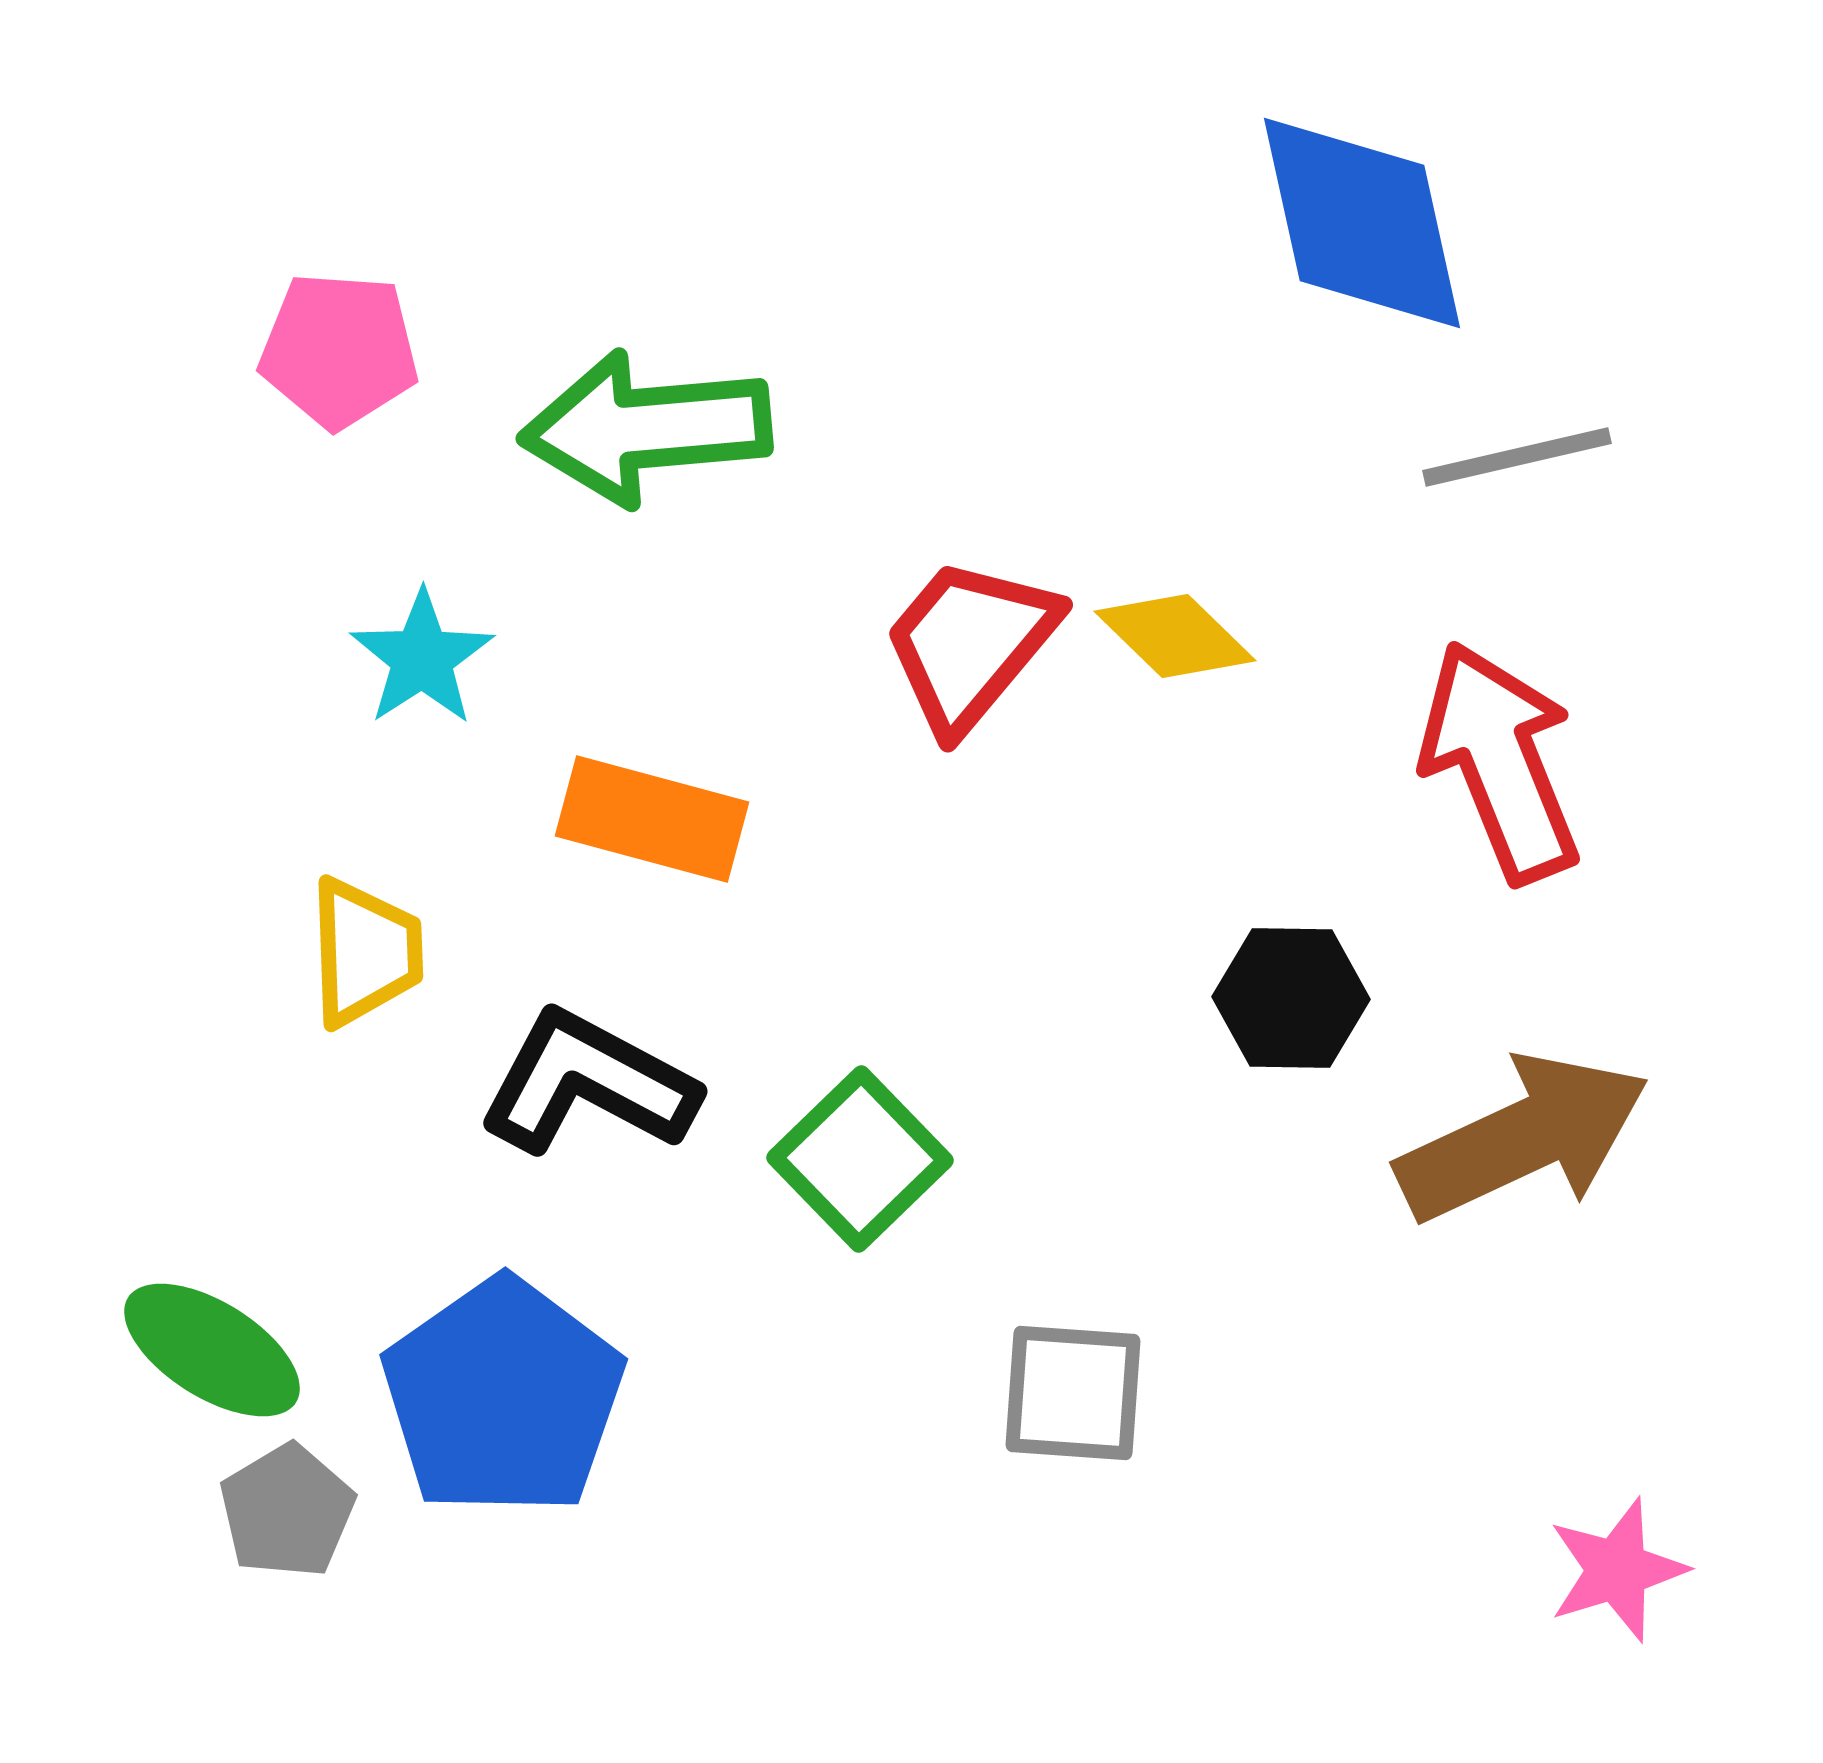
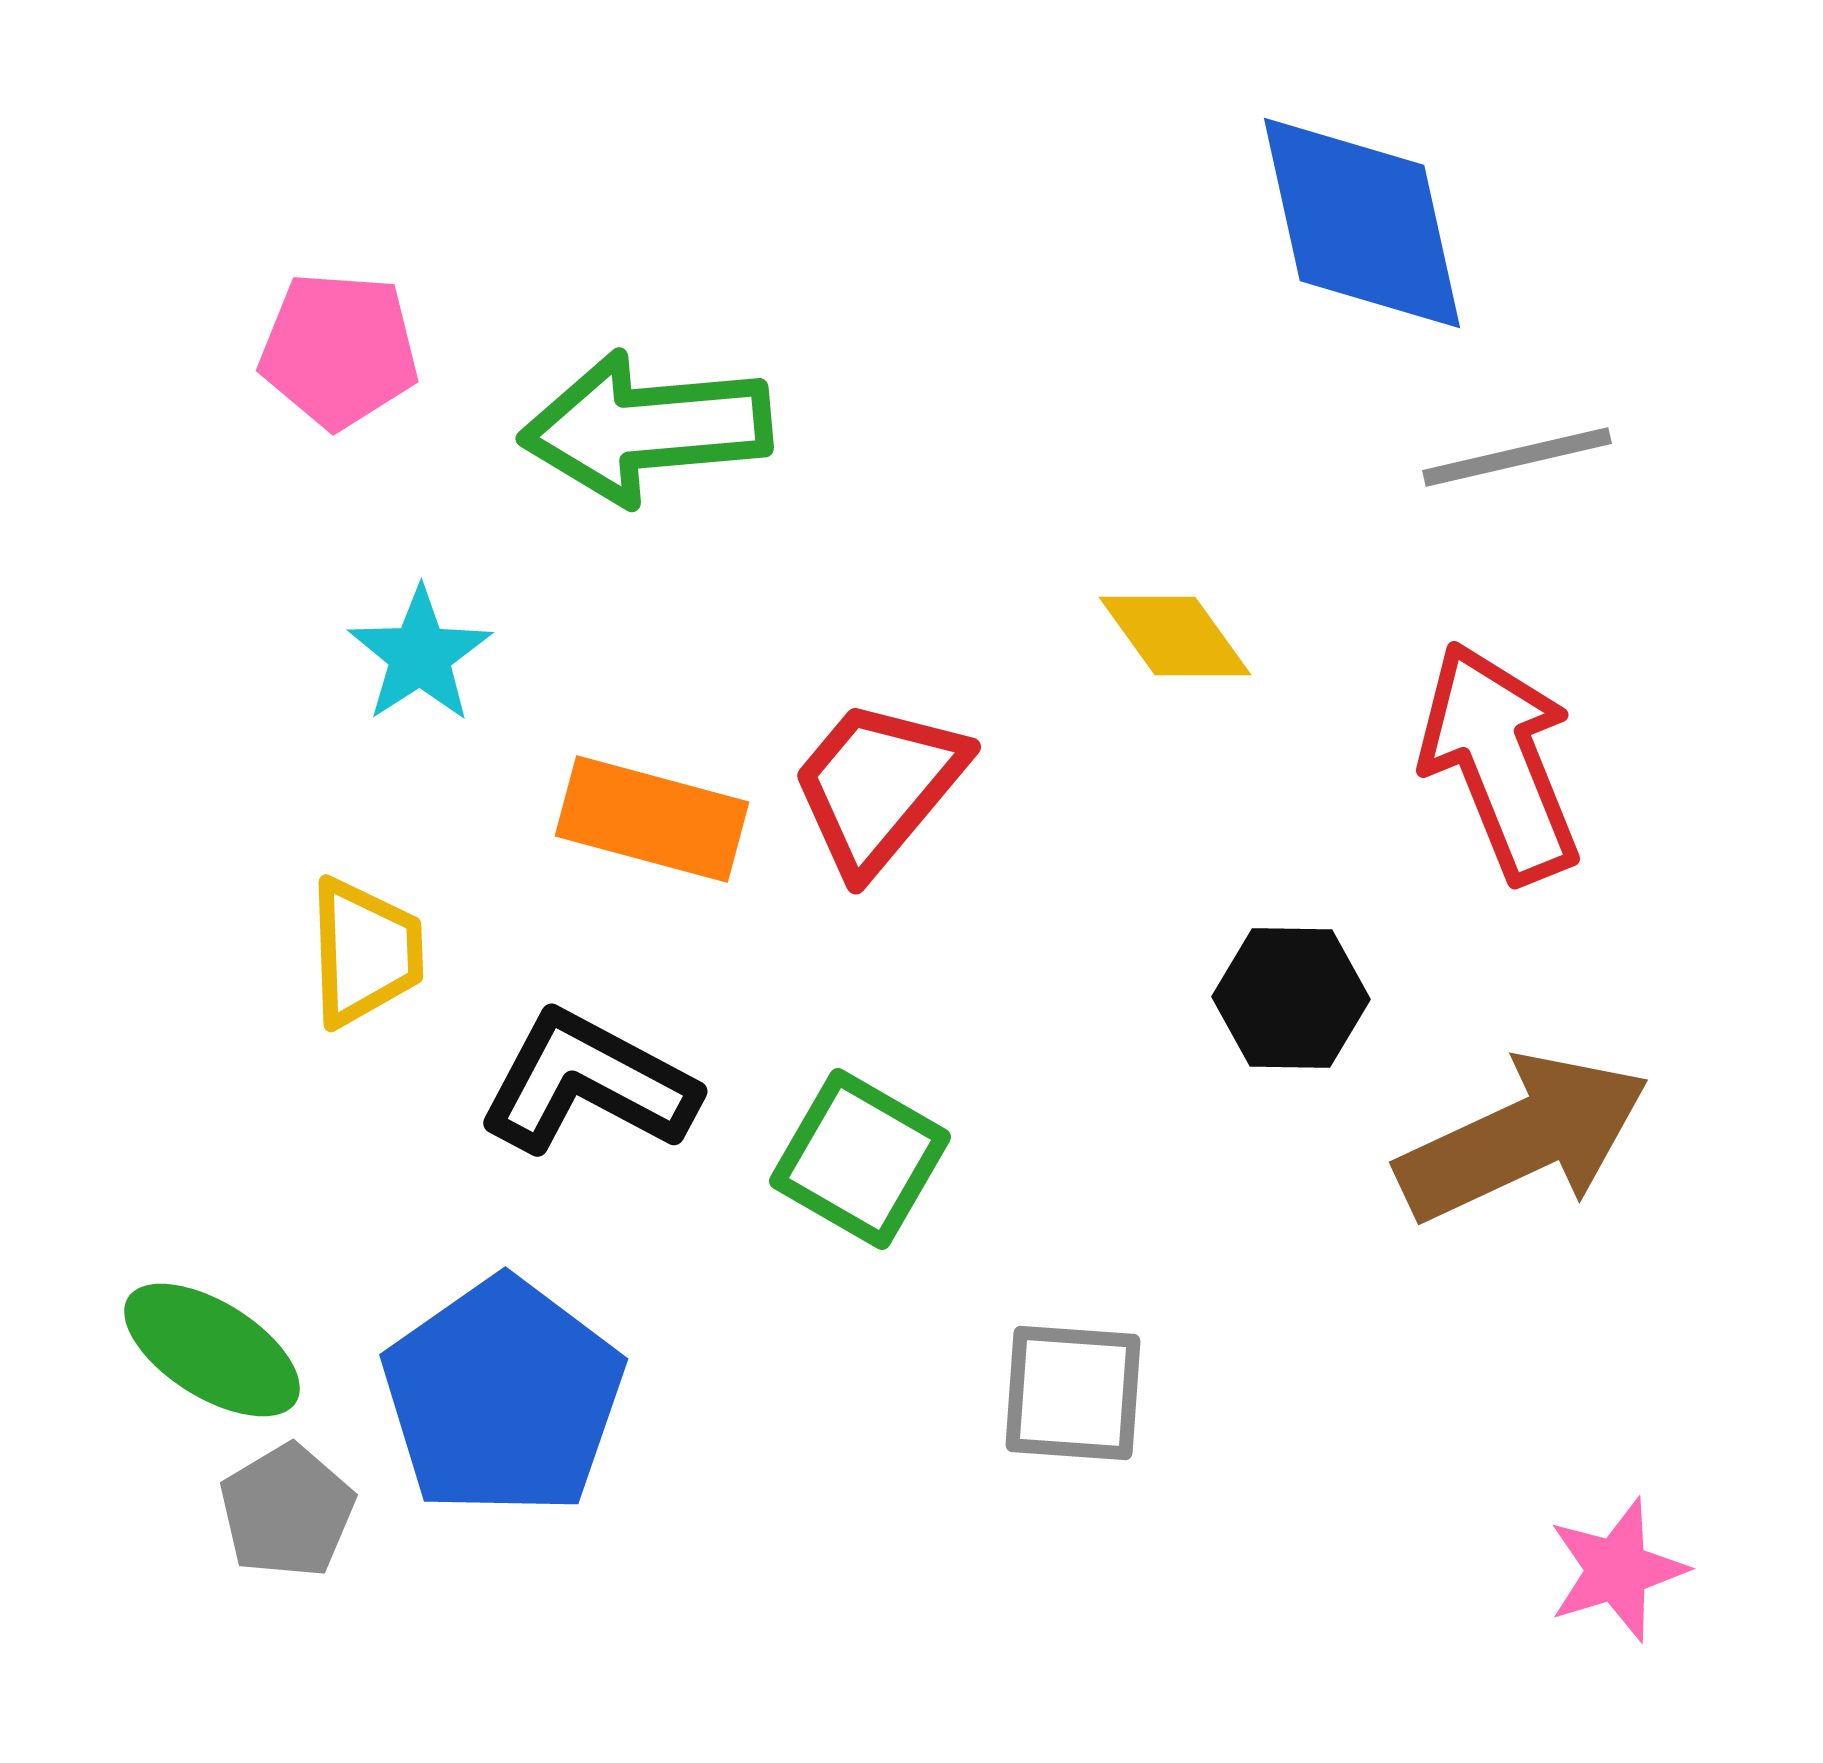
yellow diamond: rotated 10 degrees clockwise
red trapezoid: moved 92 px left, 142 px down
cyan star: moved 2 px left, 3 px up
green square: rotated 16 degrees counterclockwise
